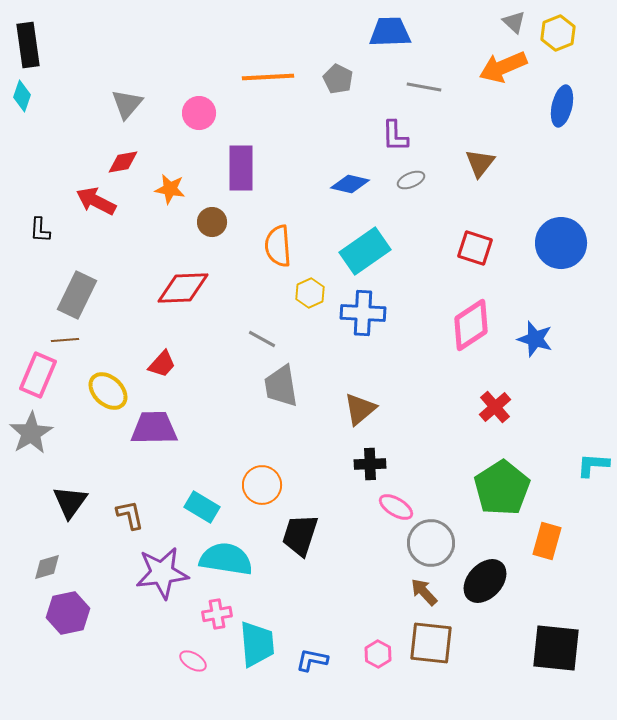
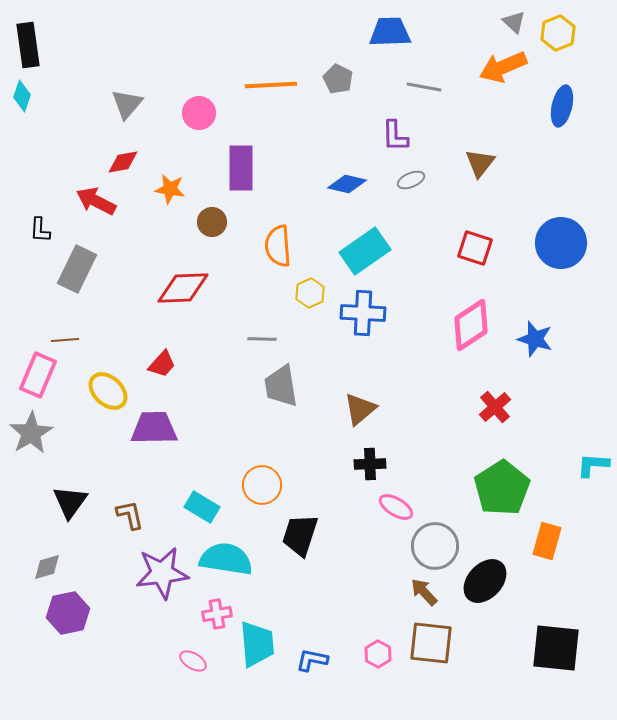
orange line at (268, 77): moved 3 px right, 8 px down
blue diamond at (350, 184): moved 3 px left
gray rectangle at (77, 295): moved 26 px up
gray line at (262, 339): rotated 28 degrees counterclockwise
gray circle at (431, 543): moved 4 px right, 3 px down
